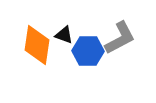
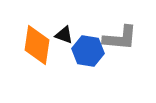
gray L-shape: rotated 33 degrees clockwise
blue hexagon: rotated 8 degrees clockwise
